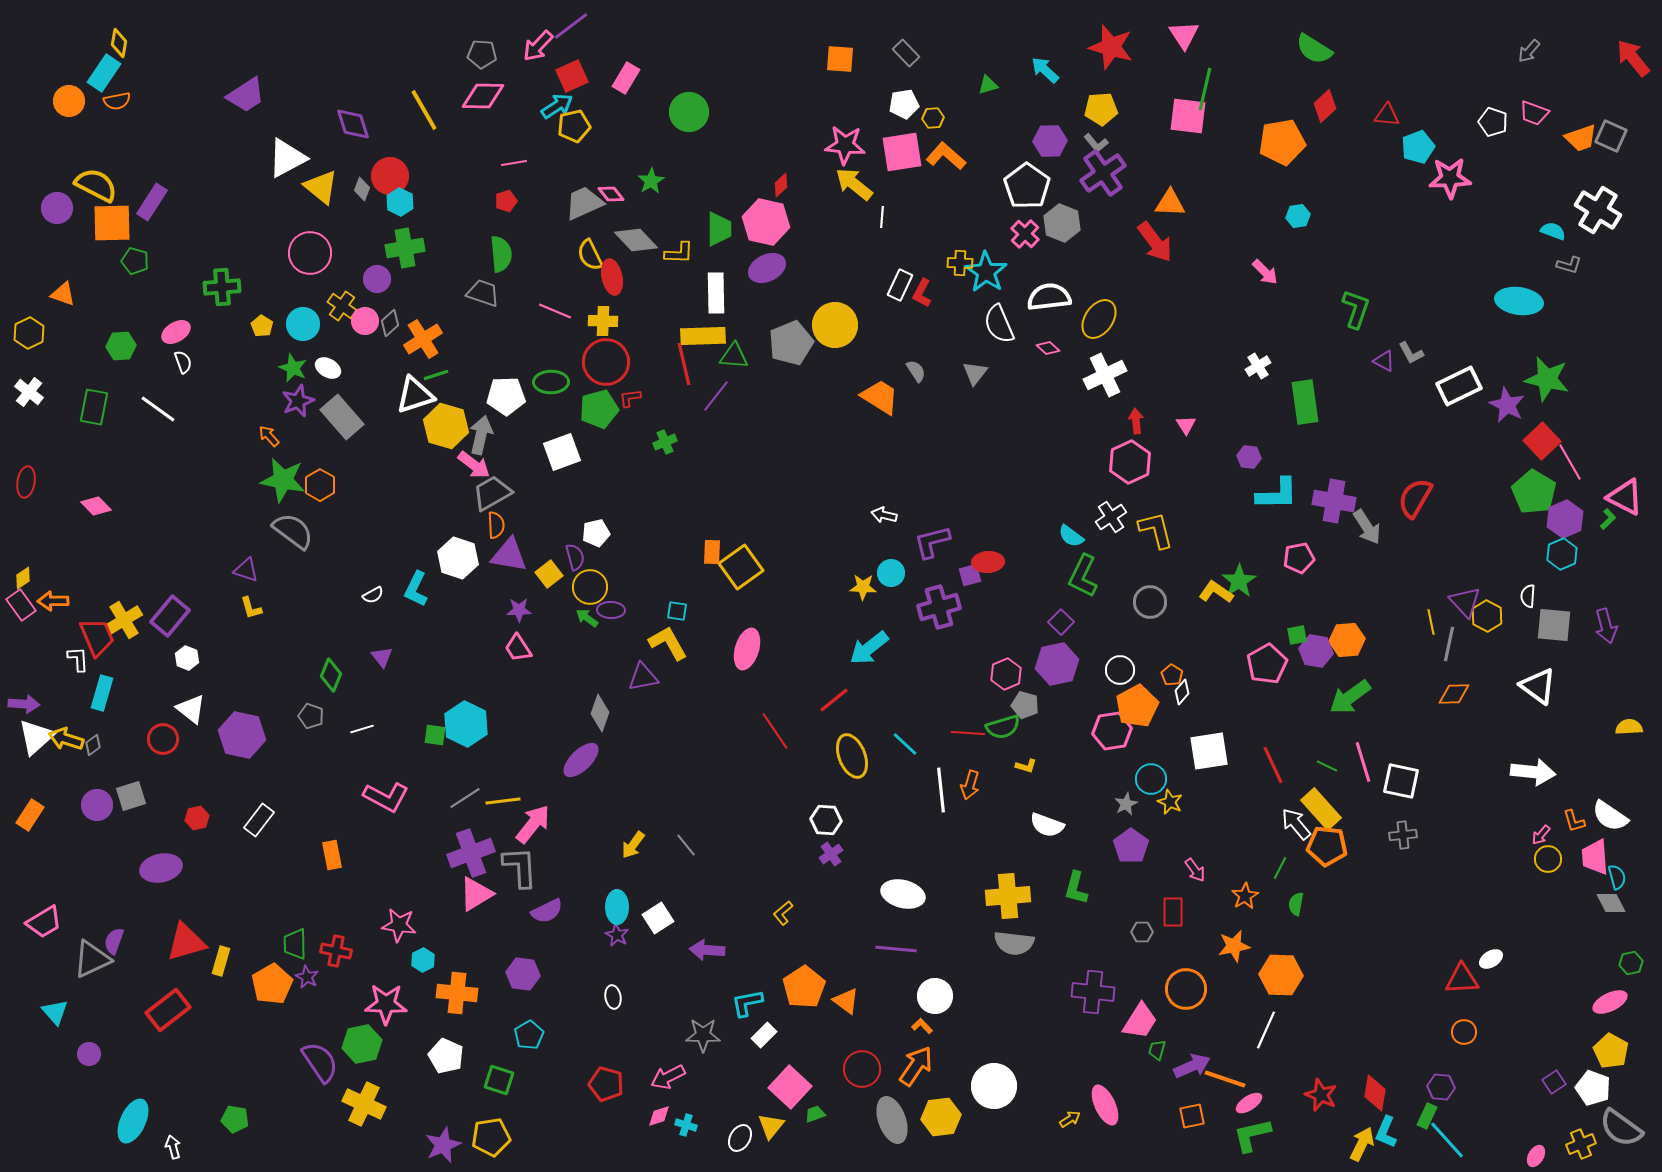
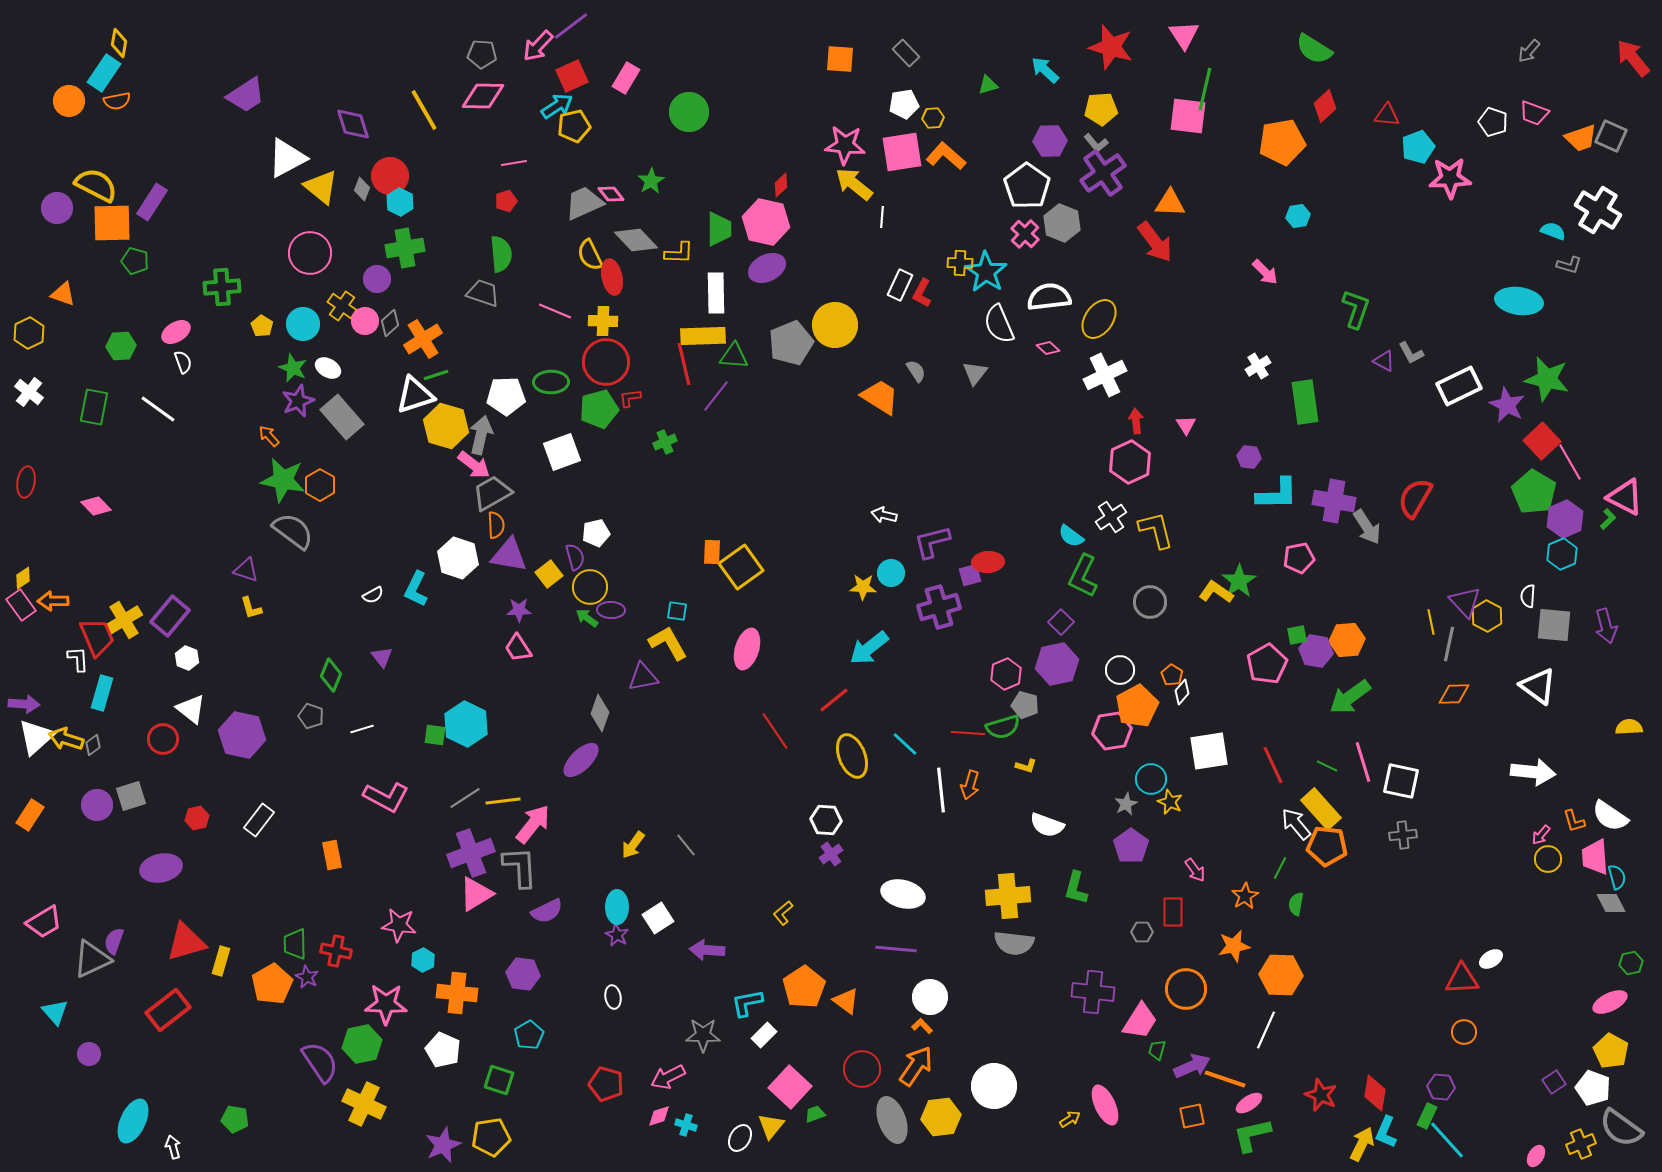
white circle at (935, 996): moved 5 px left, 1 px down
white pentagon at (446, 1056): moved 3 px left, 6 px up
